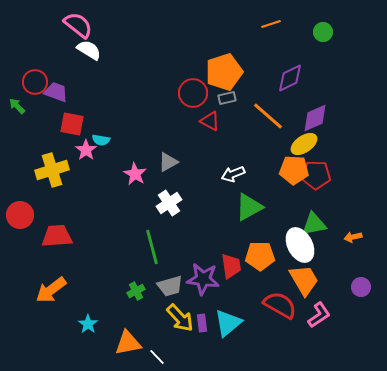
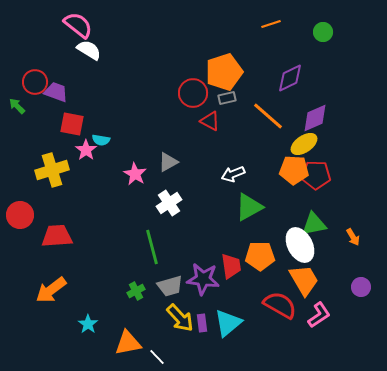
orange arrow at (353, 237): rotated 108 degrees counterclockwise
